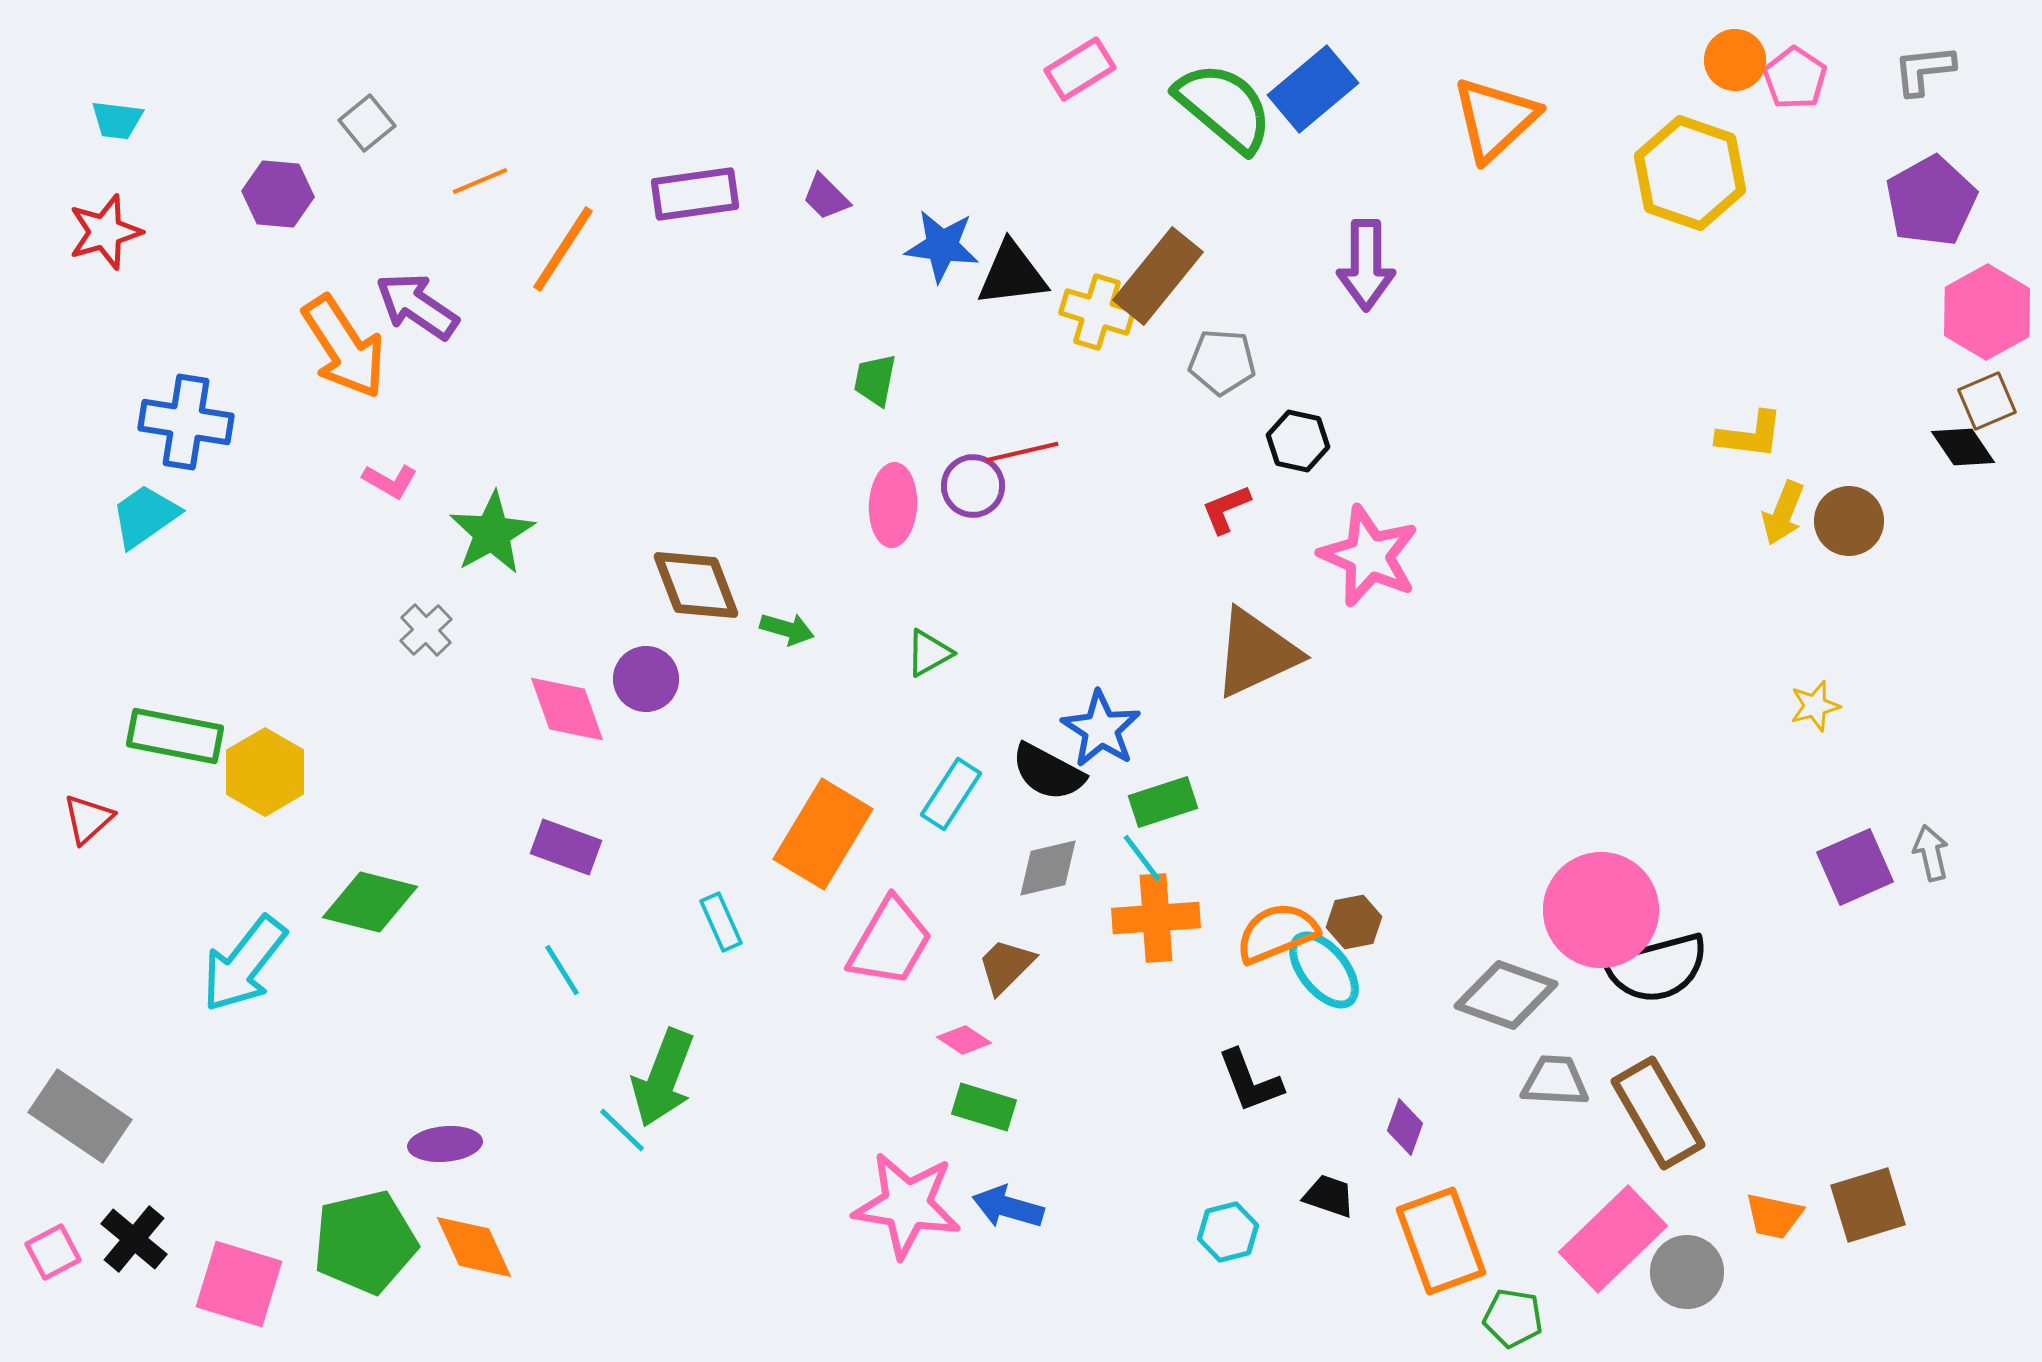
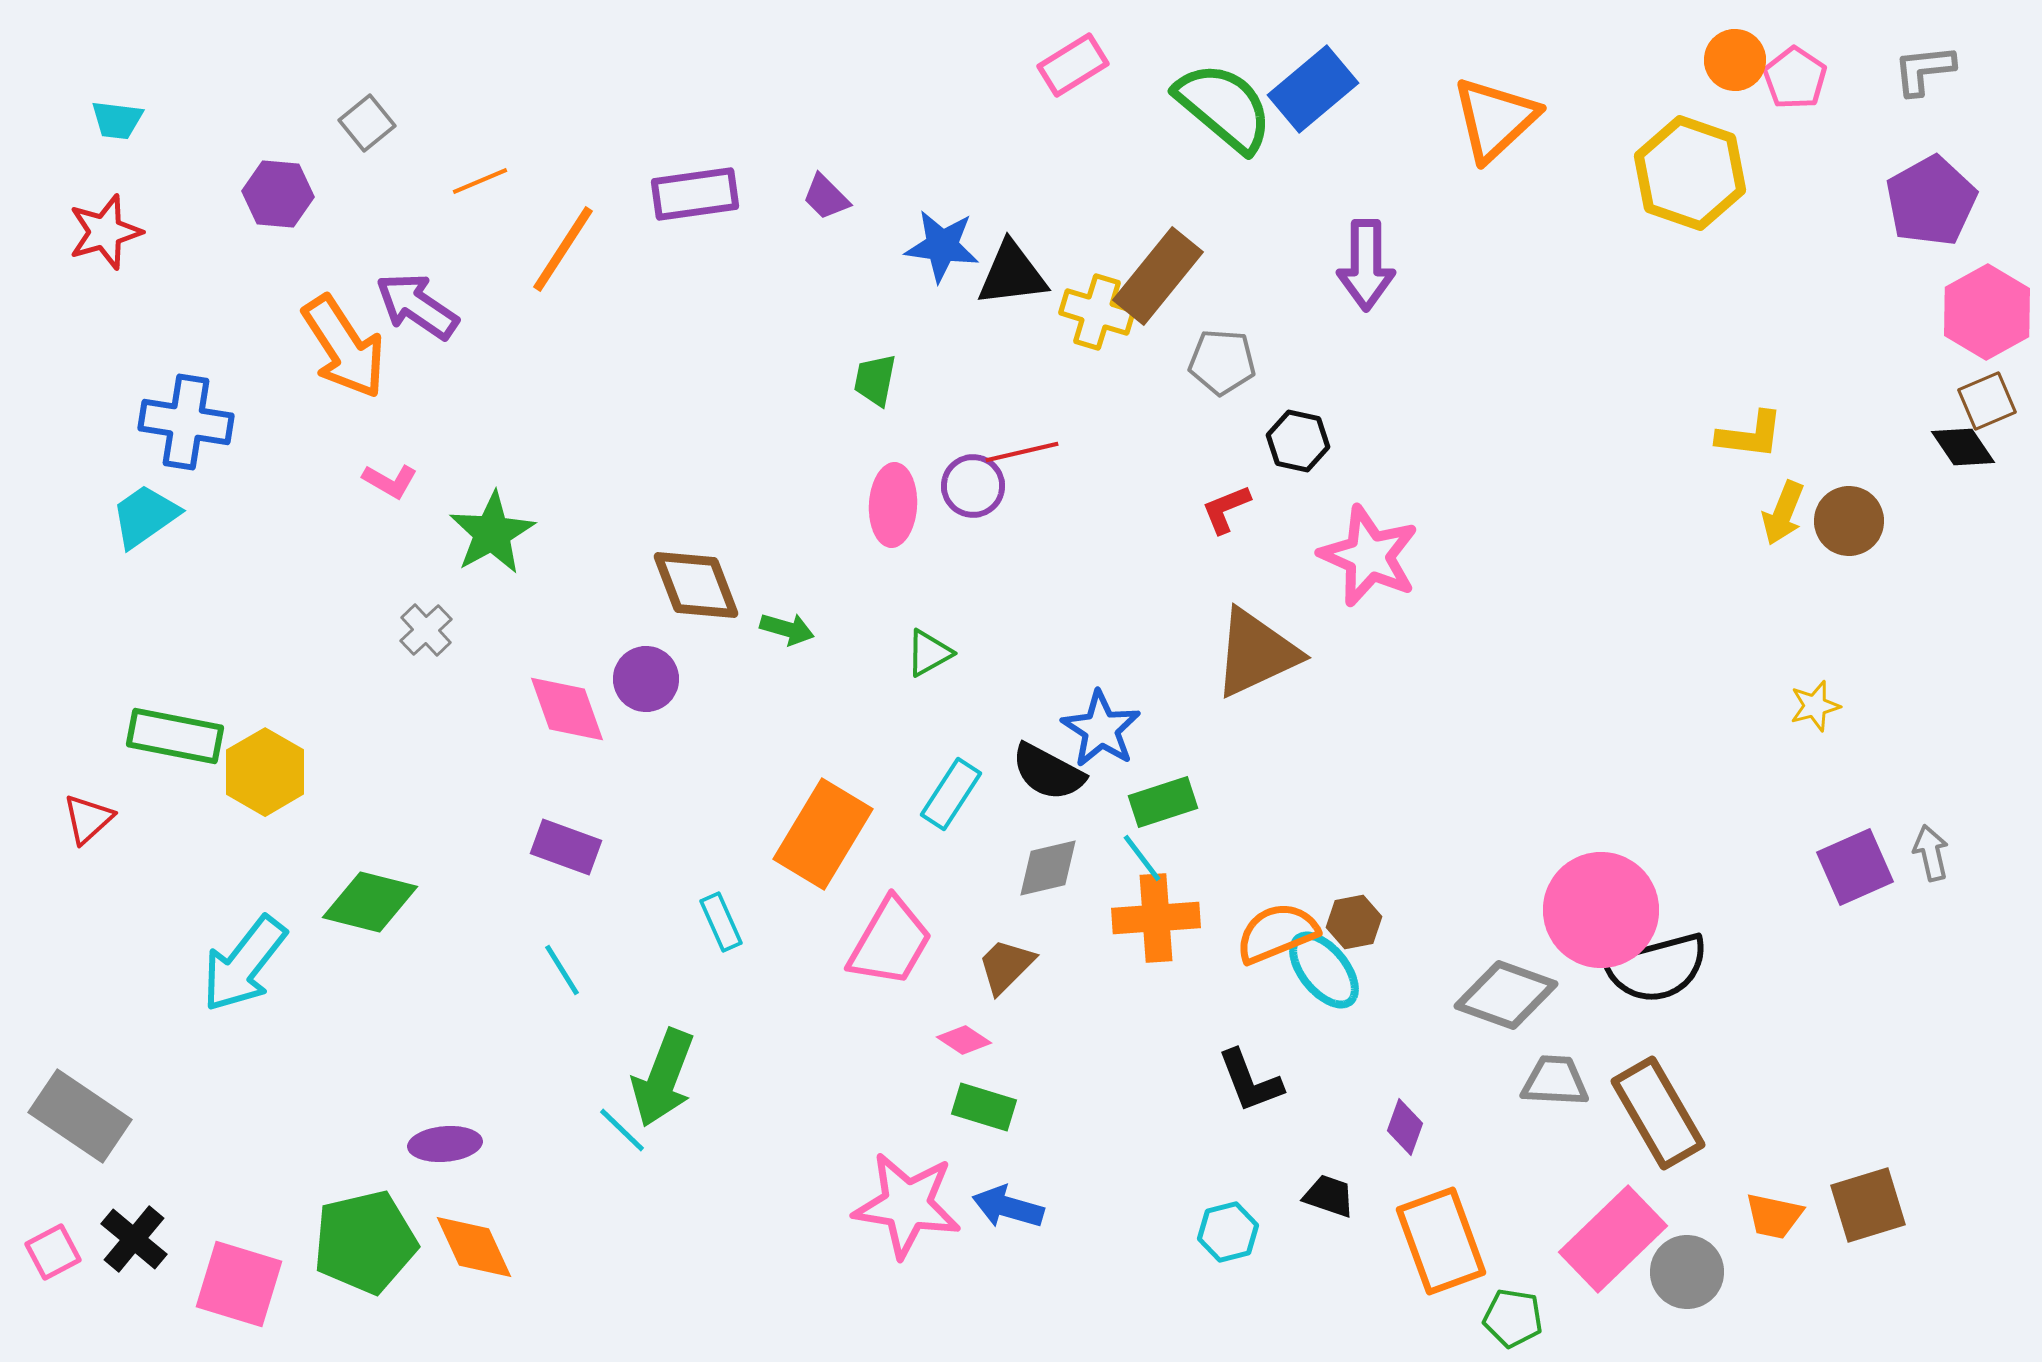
pink rectangle at (1080, 69): moved 7 px left, 4 px up
